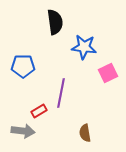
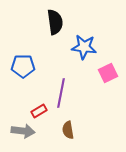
brown semicircle: moved 17 px left, 3 px up
